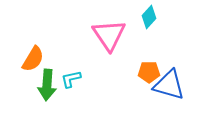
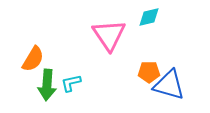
cyan diamond: rotated 35 degrees clockwise
cyan L-shape: moved 4 px down
